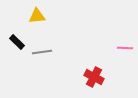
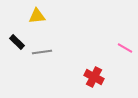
pink line: rotated 28 degrees clockwise
